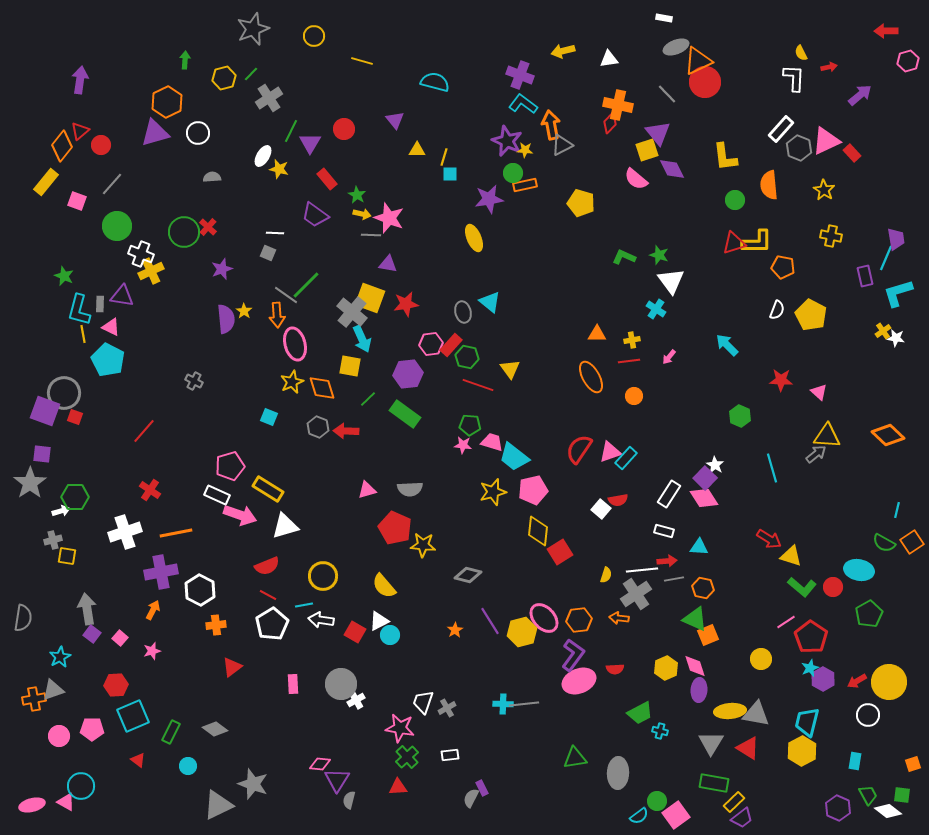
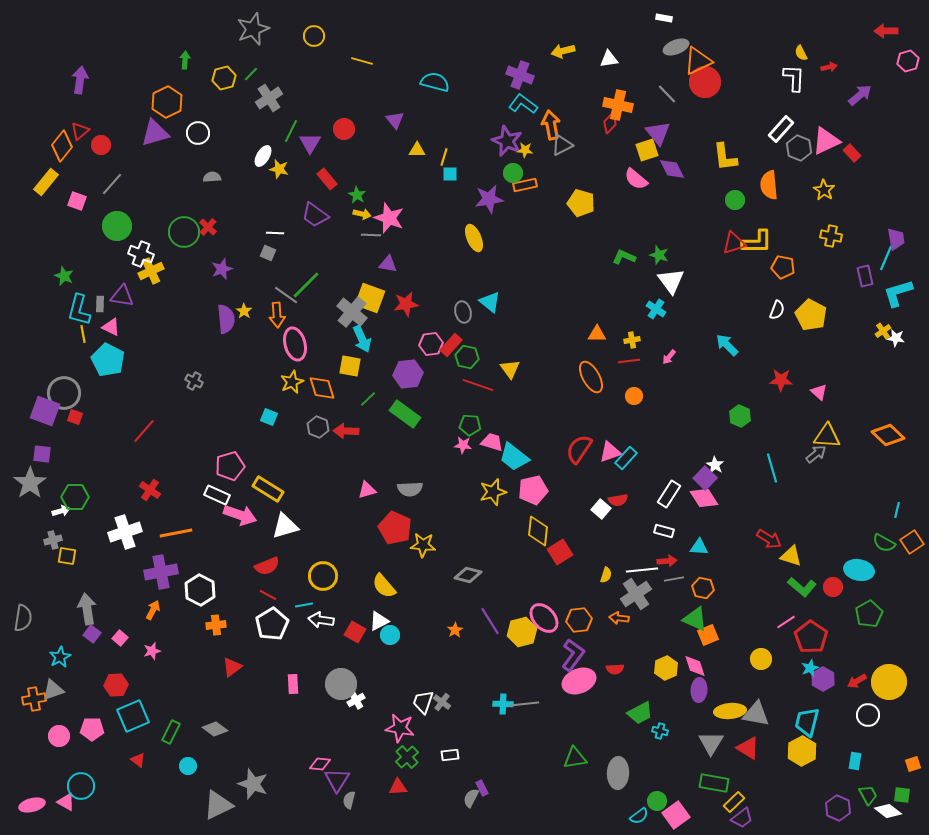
gray cross at (447, 708): moved 5 px left, 6 px up; rotated 24 degrees counterclockwise
